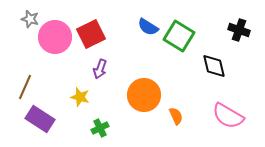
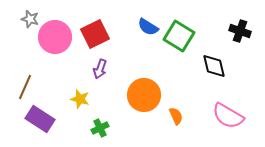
black cross: moved 1 px right, 1 px down
red square: moved 4 px right
yellow star: moved 2 px down
